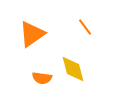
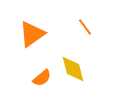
orange semicircle: rotated 48 degrees counterclockwise
